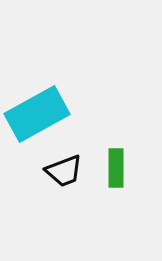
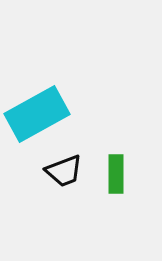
green rectangle: moved 6 px down
